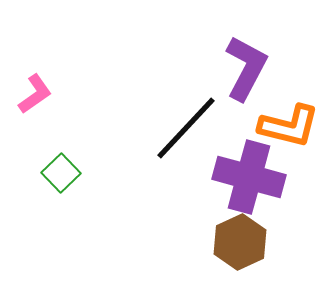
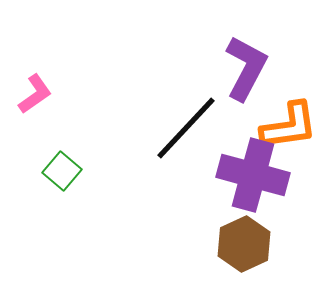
orange L-shape: rotated 22 degrees counterclockwise
green square: moved 1 px right, 2 px up; rotated 6 degrees counterclockwise
purple cross: moved 4 px right, 2 px up
brown hexagon: moved 4 px right, 2 px down
